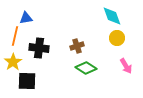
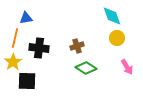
orange line: moved 2 px down
pink arrow: moved 1 px right, 1 px down
